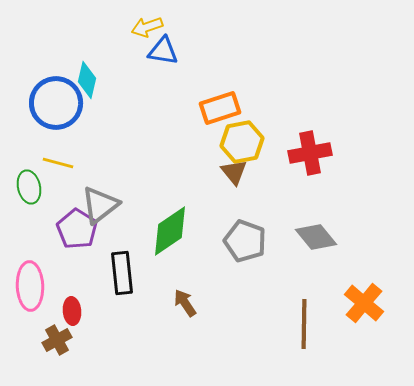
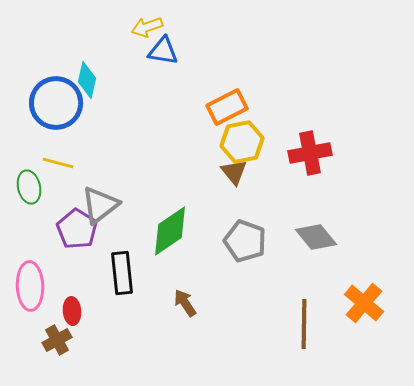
orange rectangle: moved 7 px right, 1 px up; rotated 9 degrees counterclockwise
